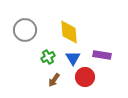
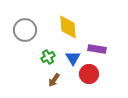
yellow diamond: moved 1 px left, 5 px up
purple rectangle: moved 5 px left, 6 px up
red circle: moved 4 px right, 3 px up
